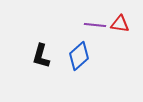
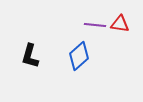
black L-shape: moved 11 px left
